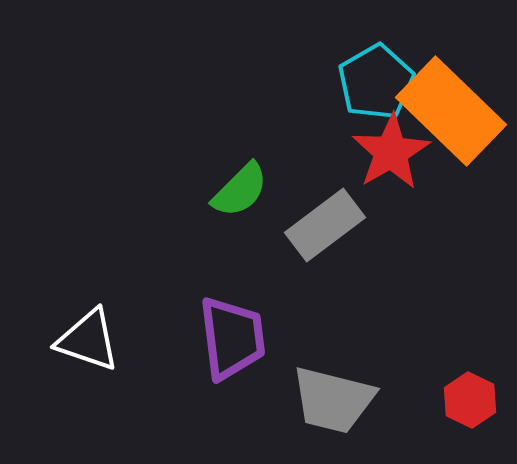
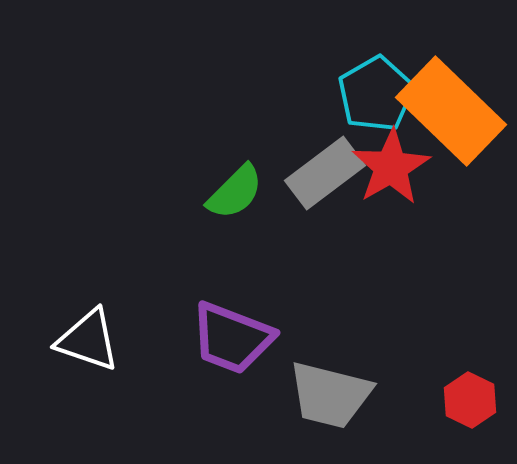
cyan pentagon: moved 12 px down
red star: moved 15 px down
green semicircle: moved 5 px left, 2 px down
gray rectangle: moved 52 px up
purple trapezoid: rotated 118 degrees clockwise
gray trapezoid: moved 3 px left, 5 px up
